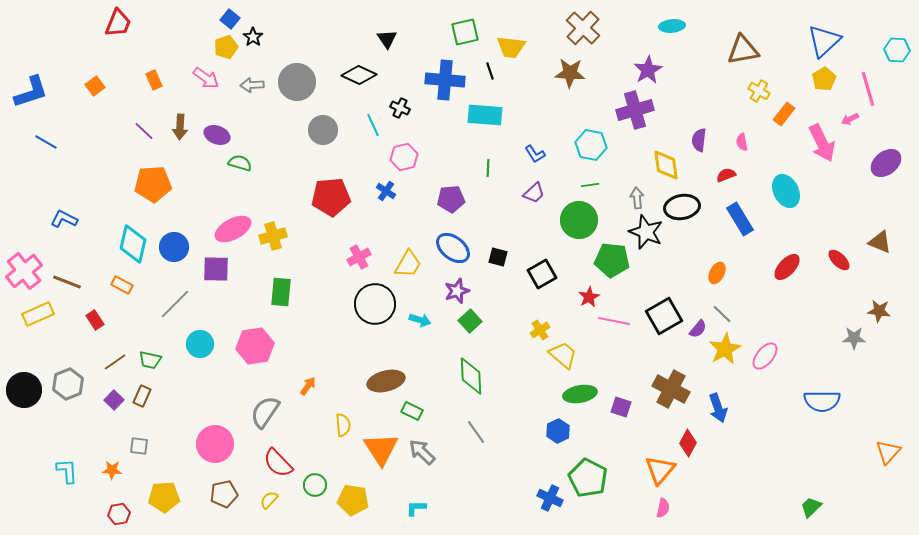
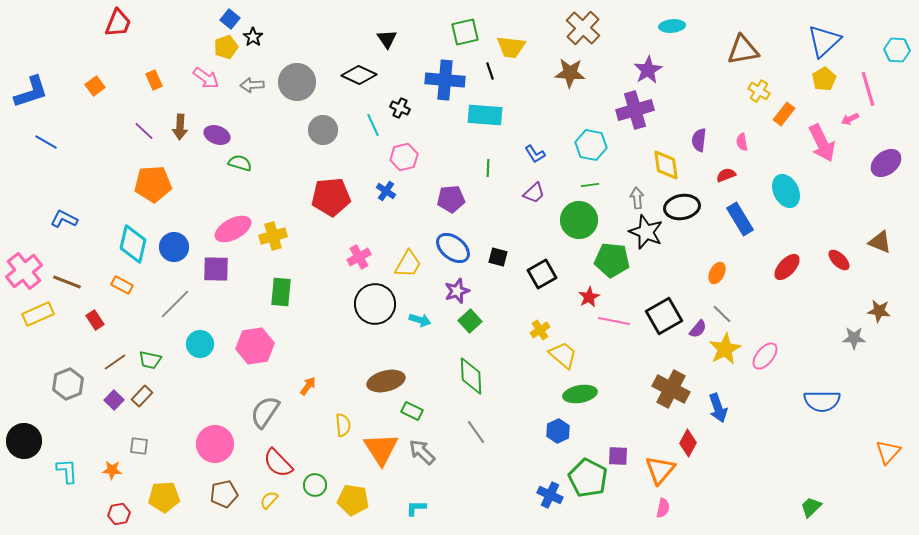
black circle at (24, 390): moved 51 px down
brown rectangle at (142, 396): rotated 20 degrees clockwise
purple square at (621, 407): moved 3 px left, 49 px down; rotated 15 degrees counterclockwise
blue cross at (550, 498): moved 3 px up
